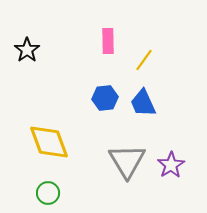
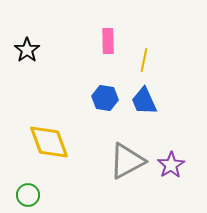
yellow line: rotated 25 degrees counterclockwise
blue hexagon: rotated 15 degrees clockwise
blue trapezoid: moved 1 px right, 2 px up
gray triangle: rotated 33 degrees clockwise
green circle: moved 20 px left, 2 px down
